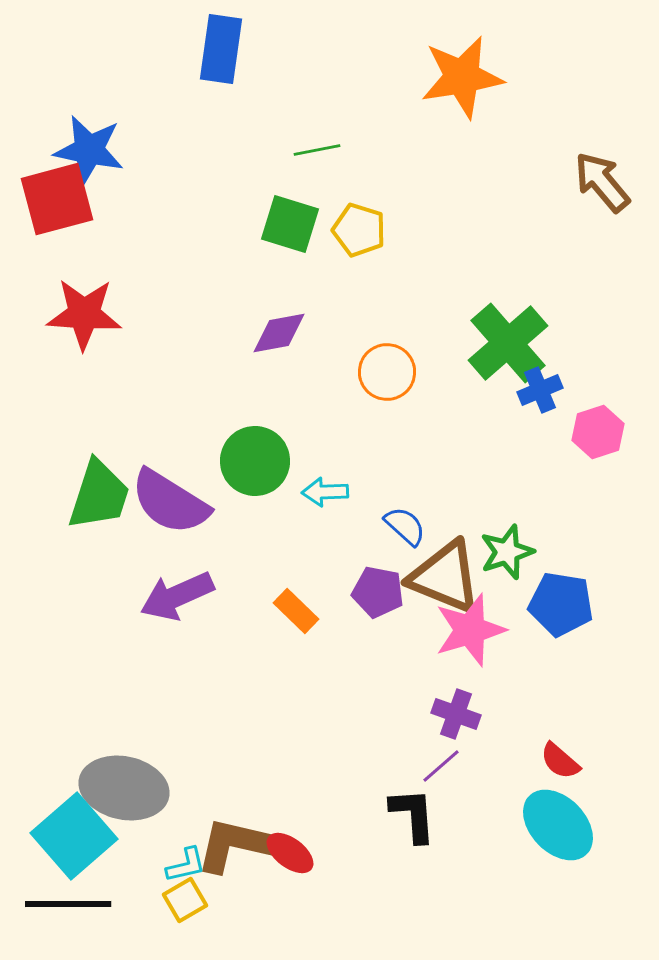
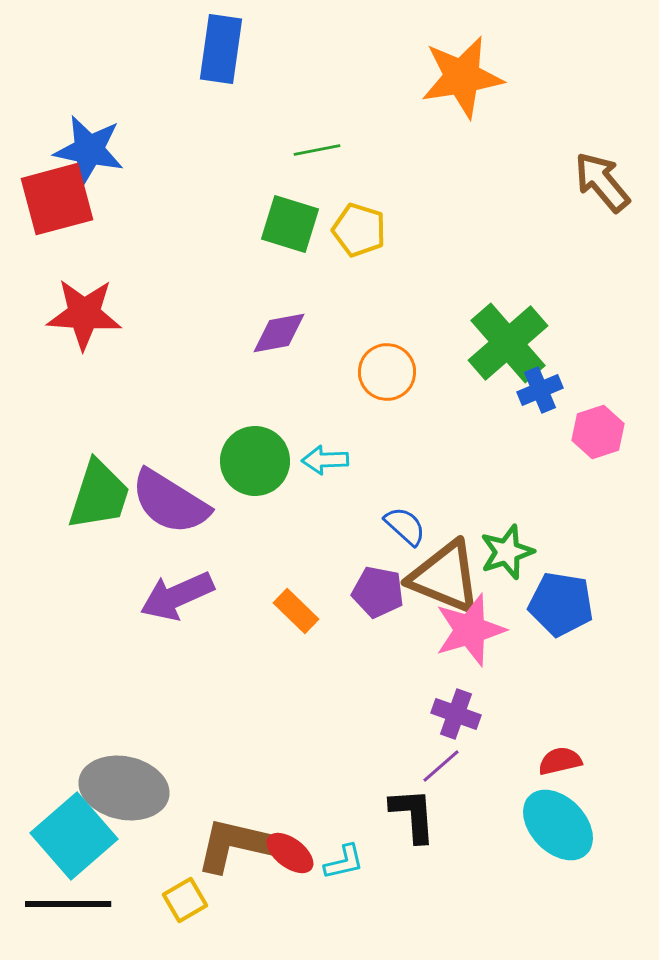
cyan arrow: moved 32 px up
red semicircle: rotated 126 degrees clockwise
cyan L-shape: moved 158 px right, 3 px up
